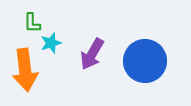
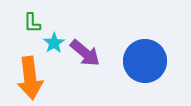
cyan star: moved 3 px right; rotated 15 degrees counterclockwise
purple arrow: moved 7 px left, 1 px up; rotated 80 degrees counterclockwise
orange arrow: moved 5 px right, 8 px down
